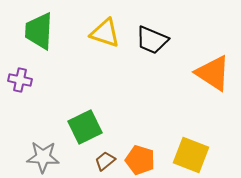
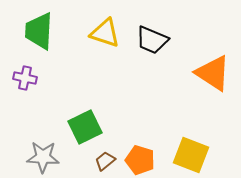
purple cross: moved 5 px right, 2 px up
